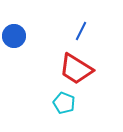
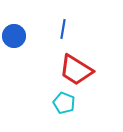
blue line: moved 18 px left, 2 px up; rotated 18 degrees counterclockwise
red trapezoid: moved 1 px down
